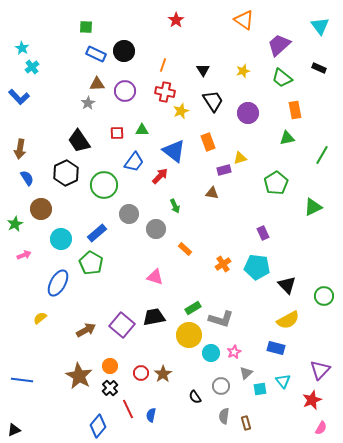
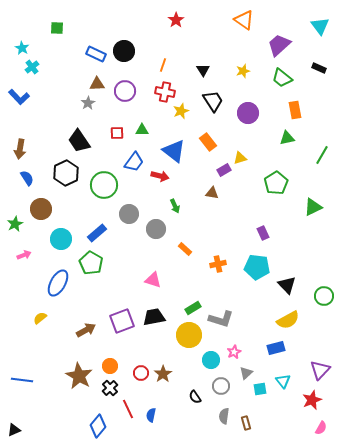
green square at (86, 27): moved 29 px left, 1 px down
orange rectangle at (208, 142): rotated 18 degrees counterclockwise
purple rectangle at (224, 170): rotated 16 degrees counterclockwise
red arrow at (160, 176): rotated 60 degrees clockwise
orange cross at (223, 264): moved 5 px left; rotated 21 degrees clockwise
pink triangle at (155, 277): moved 2 px left, 3 px down
purple square at (122, 325): moved 4 px up; rotated 30 degrees clockwise
blue rectangle at (276, 348): rotated 30 degrees counterclockwise
cyan circle at (211, 353): moved 7 px down
